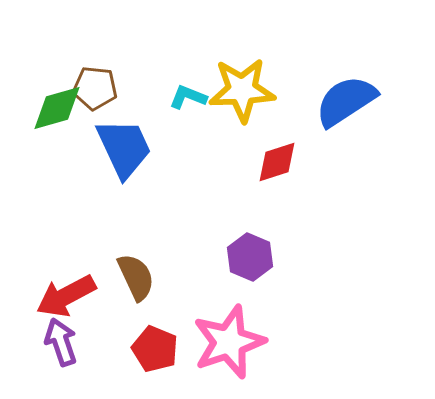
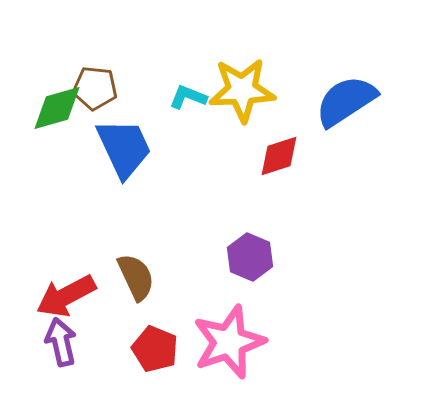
red diamond: moved 2 px right, 6 px up
purple arrow: rotated 6 degrees clockwise
